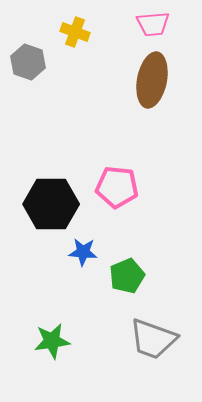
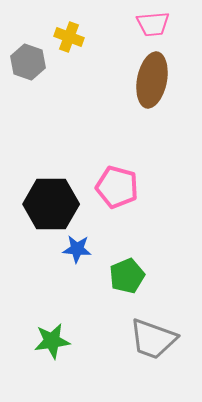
yellow cross: moved 6 px left, 5 px down
pink pentagon: rotated 9 degrees clockwise
blue star: moved 6 px left, 3 px up
